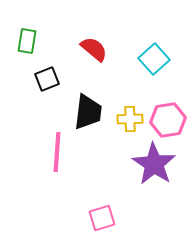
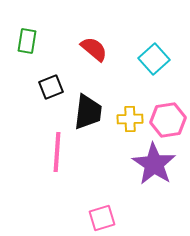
black square: moved 4 px right, 8 px down
